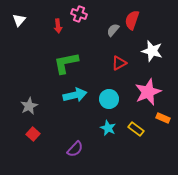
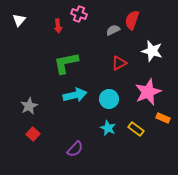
gray semicircle: rotated 24 degrees clockwise
